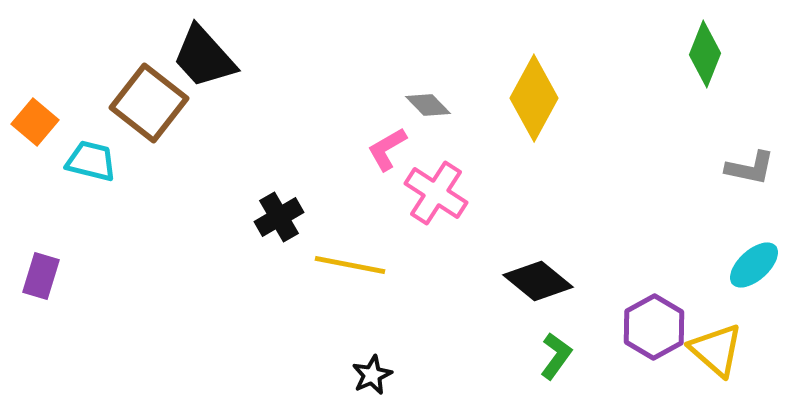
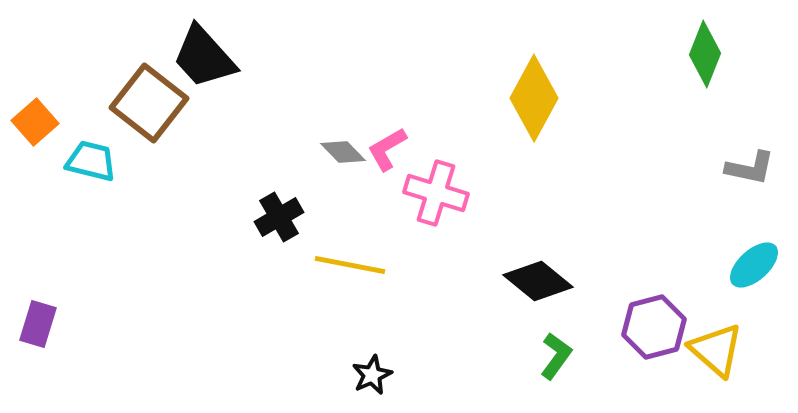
gray diamond: moved 85 px left, 47 px down
orange square: rotated 9 degrees clockwise
pink cross: rotated 16 degrees counterclockwise
purple rectangle: moved 3 px left, 48 px down
purple hexagon: rotated 14 degrees clockwise
